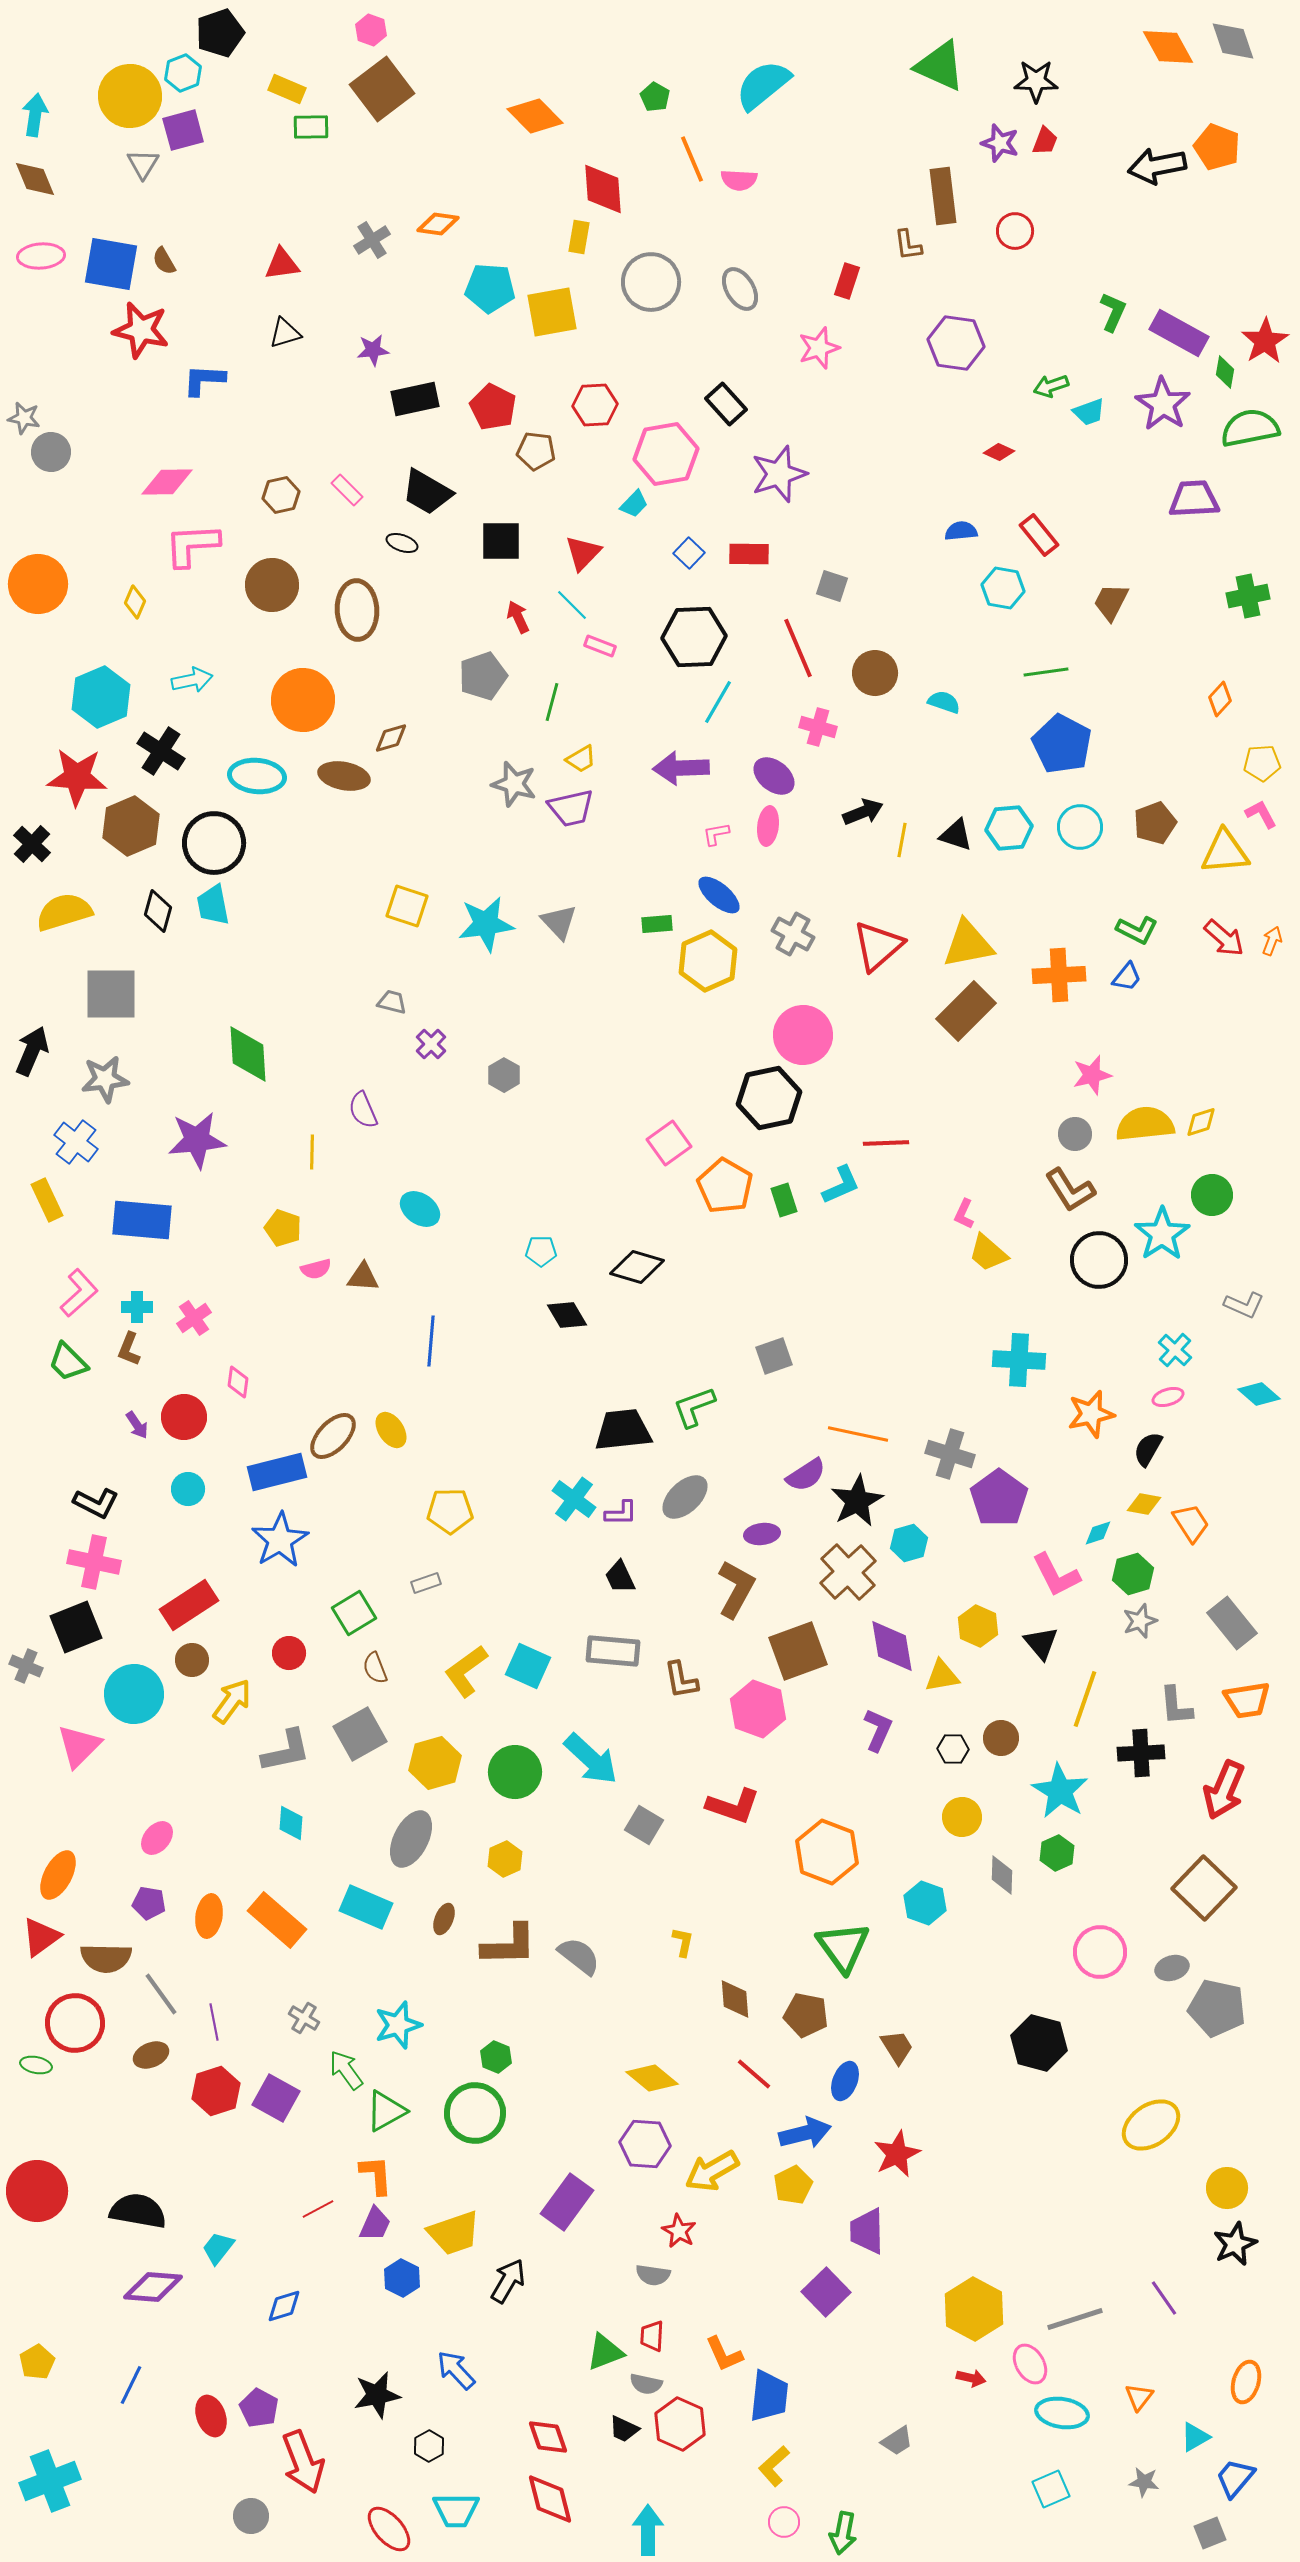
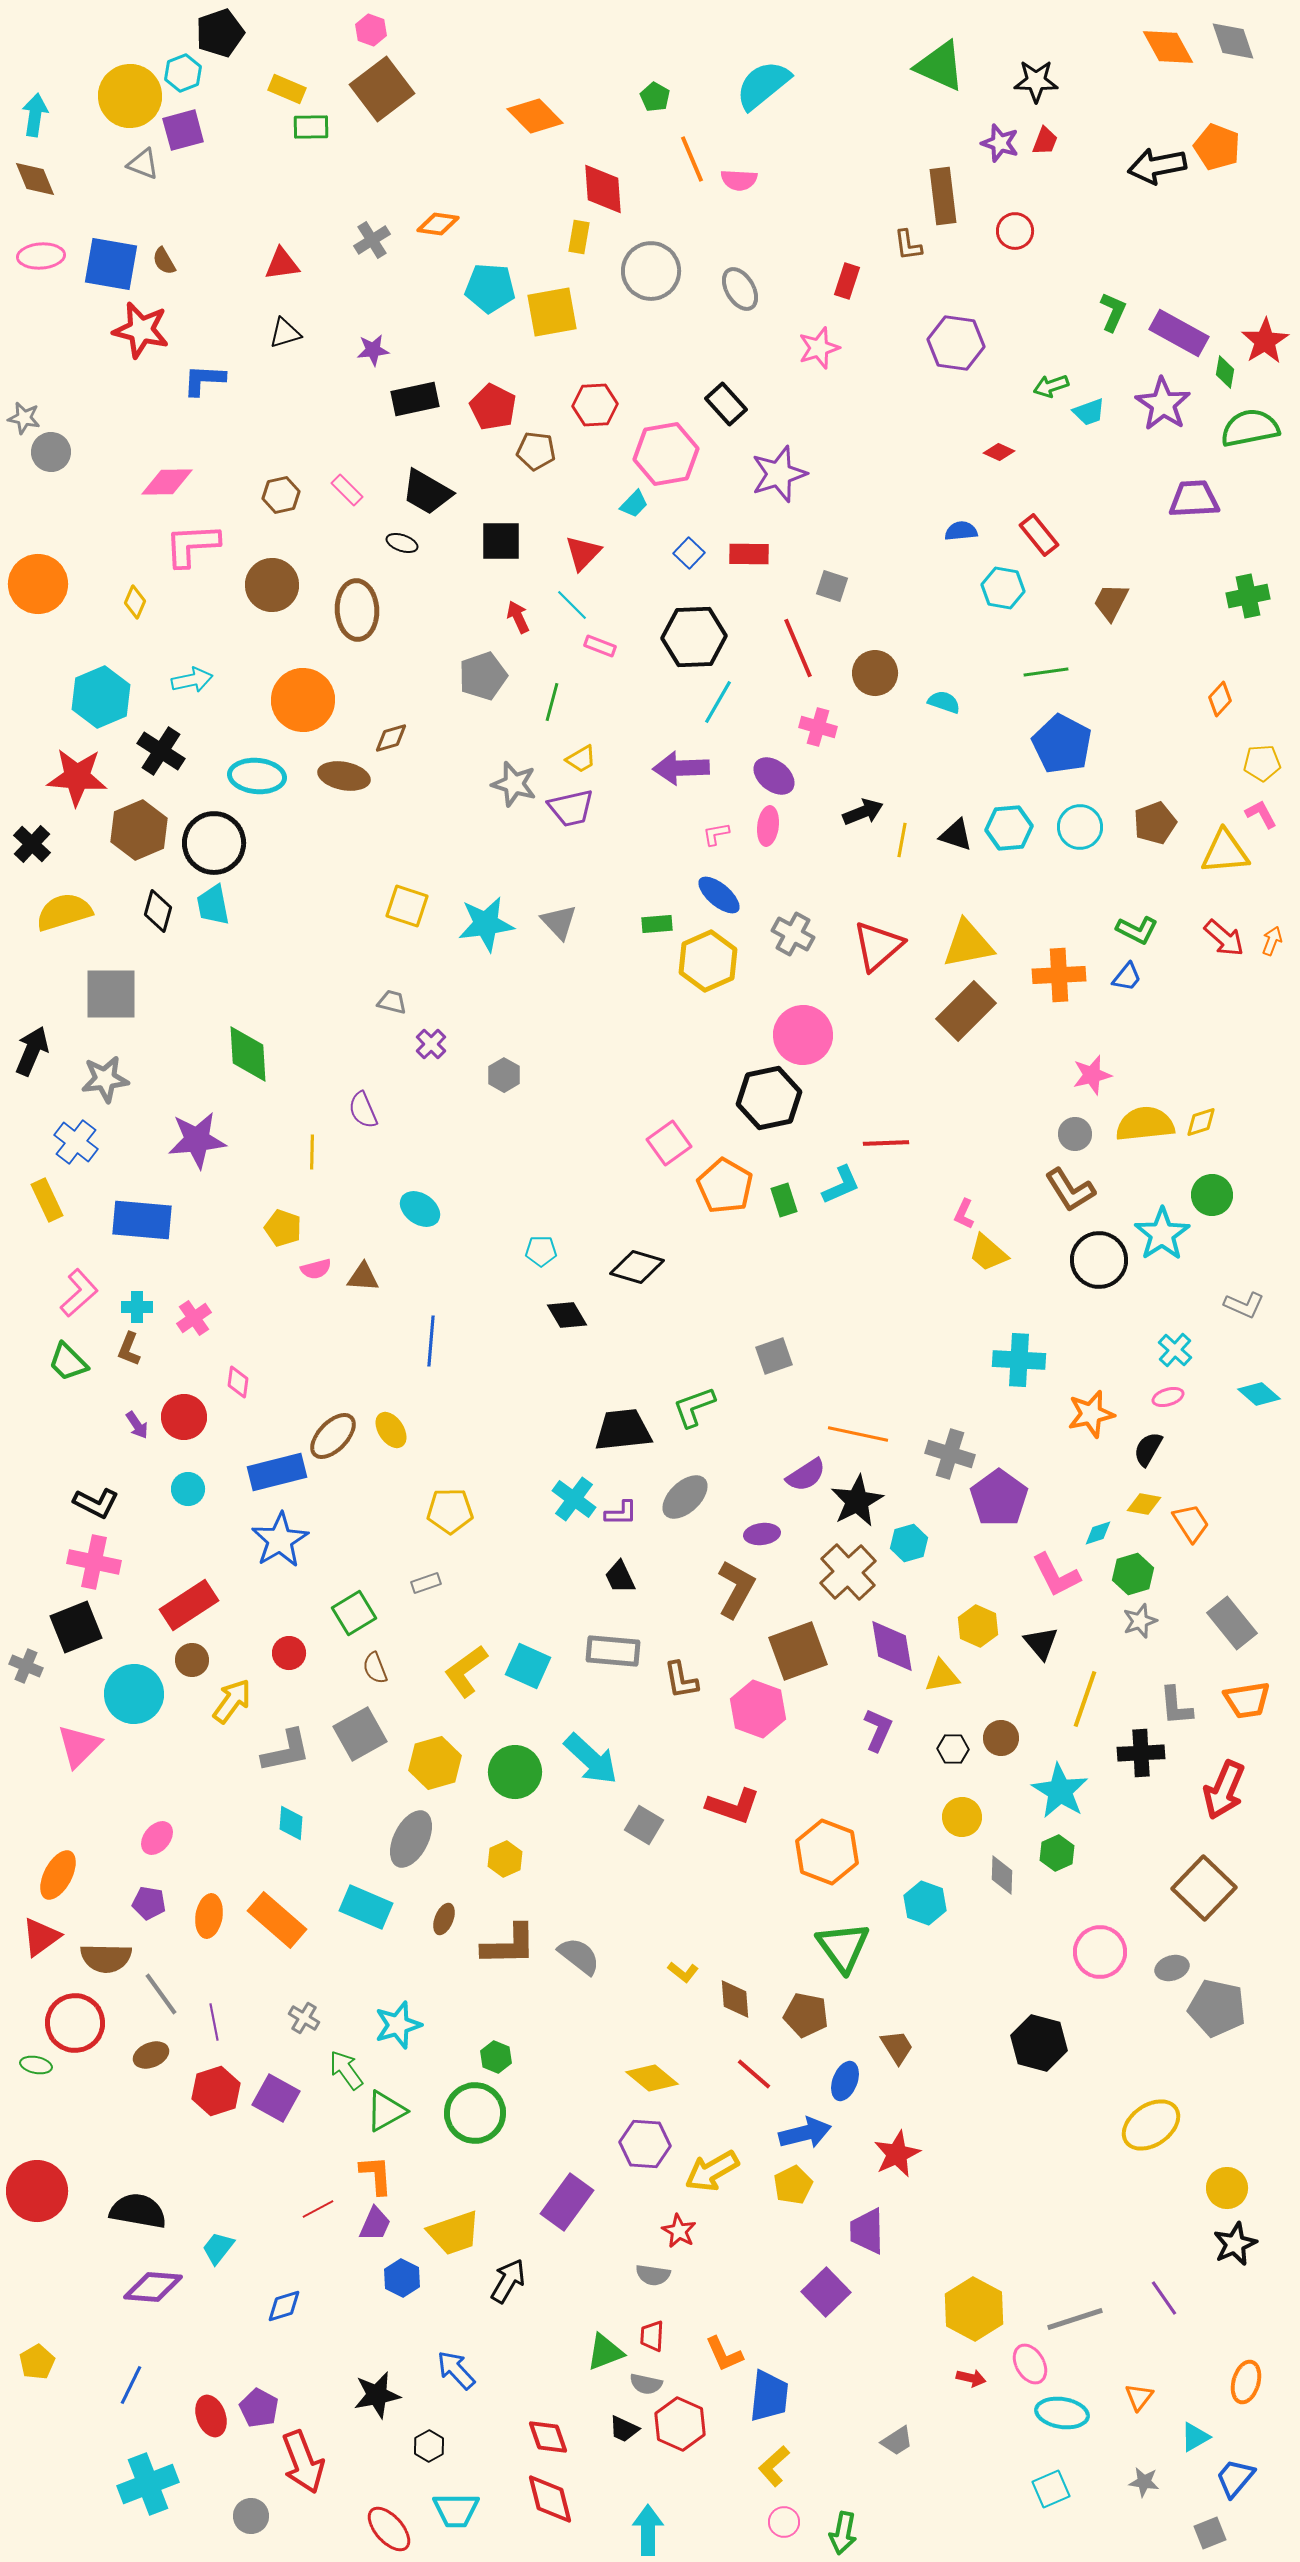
gray triangle at (143, 164): rotated 40 degrees counterclockwise
gray circle at (651, 282): moved 11 px up
brown hexagon at (131, 826): moved 8 px right, 4 px down
yellow L-shape at (683, 1942): moved 30 px down; rotated 116 degrees clockwise
cyan cross at (50, 2481): moved 98 px right, 3 px down
